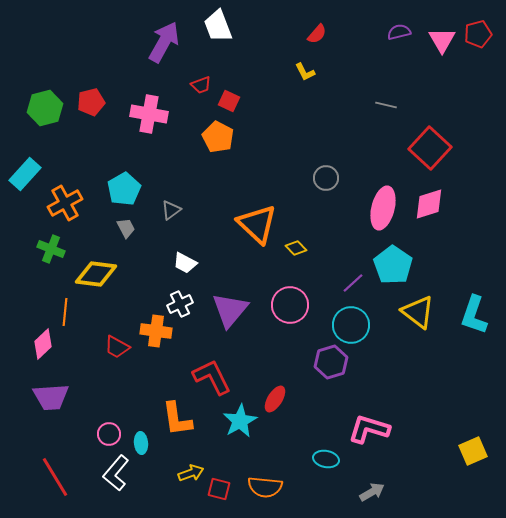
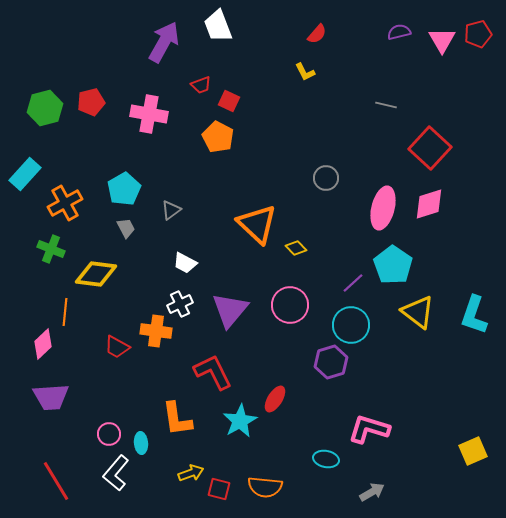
red L-shape at (212, 377): moved 1 px right, 5 px up
red line at (55, 477): moved 1 px right, 4 px down
